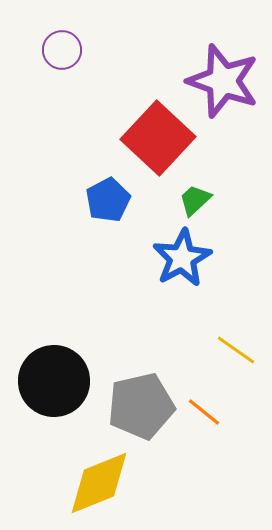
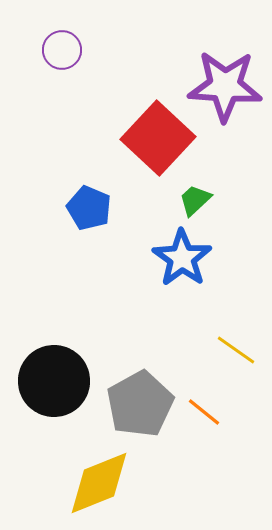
purple star: moved 2 px right, 5 px down; rotated 16 degrees counterclockwise
blue pentagon: moved 19 px left, 8 px down; rotated 21 degrees counterclockwise
blue star: rotated 8 degrees counterclockwise
gray pentagon: moved 1 px left, 2 px up; rotated 16 degrees counterclockwise
